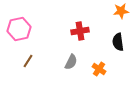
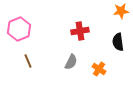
pink hexagon: rotated 10 degrees counterclockwise
brown line: rotated 56 degrees counterclockwise
